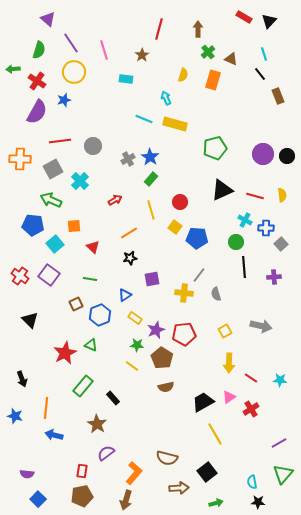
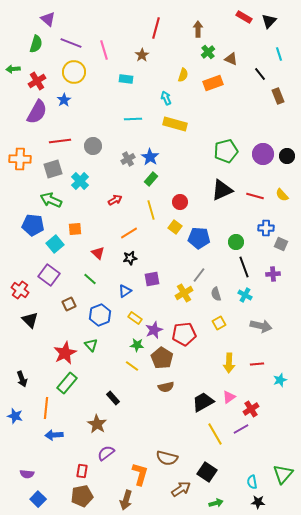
red line at (159, 29): moved 3 px left, 1 px up
purple line at (71, 43): rotated 35 degrees counterclockwise
green semicircle at (39, 50): moved 3 px left, 6 px up
cyan line at (264, 54): moved 15 px right
orange rectangle at (213, 80): moved 3 px down; rotated 54 degrees clockwise
red cross at (37, 81): rotated 24 degrees clockwise
blue star at (64, 100): rotated 16 degrees counterclockwise
cyan line at (144, 119): moved 11 px left; rotated 24 degrees counterclockwise
green pentagon at (215, 148): moved 11 px right, 3 px down
gray square at (53, 169): rotated 12 degrees clockwise
yellow semicircle at (282, 195): rotated 144 degrees clockwise
cyan cross at (245, 220): moved 75 px down
orange square at (74, 226): moved 1 px right, 3 px down
blue pentagon at (197, 238): moved 2 px right
gray square at (281, 244): rotated 24 degrees counterclockwise
red triangle at (93, 247): moved 5 px right, 6 px down
black line at (244, 267): rotated 15 degrees counterclockwise
red cross at (20, 276): moved 14 px down
purple cross at (274, 277): moved 1 px left, 3 px up
green line at (90, 279): rotated 32 degrees clockwise
yellow cross at (184, 293): rotated 36 degrees counterclockwise
blue triangle at (125, 295): moved 4 px up
brown square at (76, 304): moved 7 px left
purple star at (156, 330): moved 2 px left
yellow square at (225, 331): moved 6 px left, 8 px up
green triangle at (91, 345): rotated 24 degrees clockwise
red line at (251, 378): moved 6 px right, 14 px up; rotated 40 degrees counterclockwise
cyan star at (280, 380): rotated 24 degrees counterclockwise
green rectangle at (83, 386): moved 16 px left, 3 px up
blue arrow at (54, 435): rotated 18 degrees counterclockwise
purple line at (279, 443): moved 38 px left, 14 px up
black square at (207, 472): rotated 18 degrees counterclockwise
orange L-shape at (134, 473): moved 6 px right, 1 px down; rotated 25 degrees counterclockwise
brown arrow at (179, 488): moved 2 px right, 1 px down; rotated 30 degrees counterclockwise
